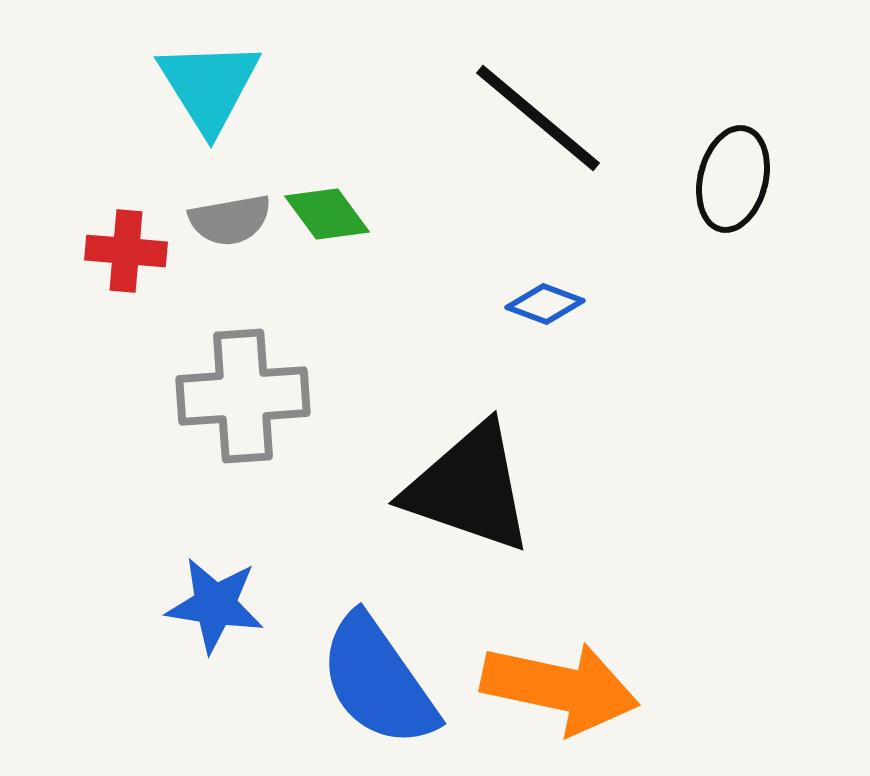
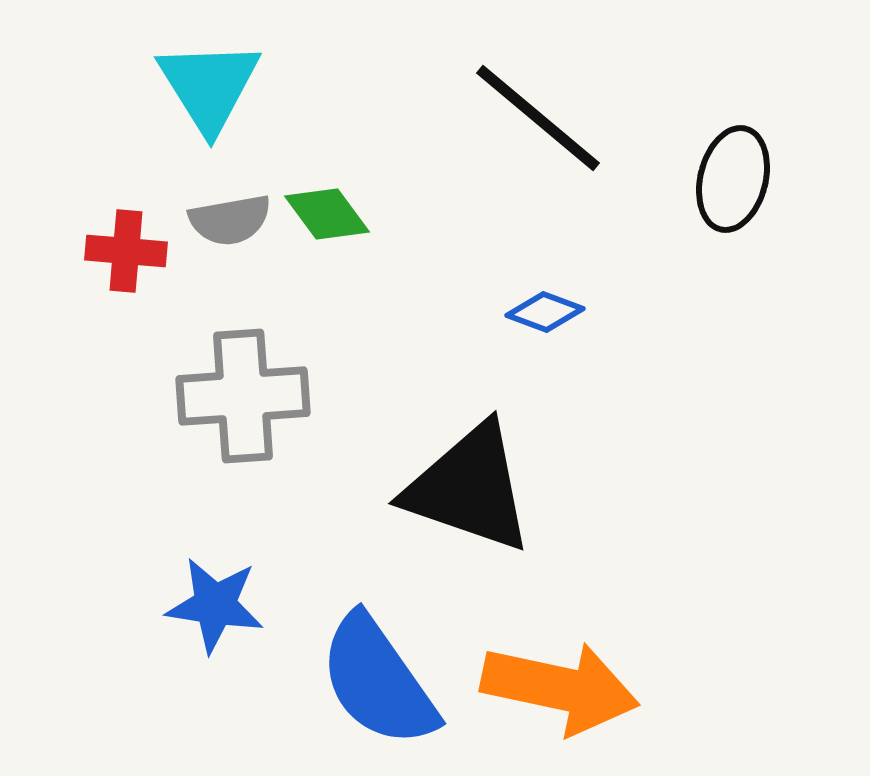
blue diamond: moved 8 px down
